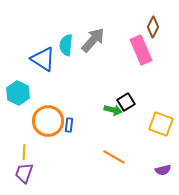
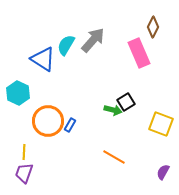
cyan semicircle: rotated 25 degrees clockwise
pink rectangle: moved 2 px left, 3 px down
blue rectangle: moved 1 px right; rotated 24 degrees clockwise
purple semicircle: moved 2 px down; rotated 133 degrees clockwise
